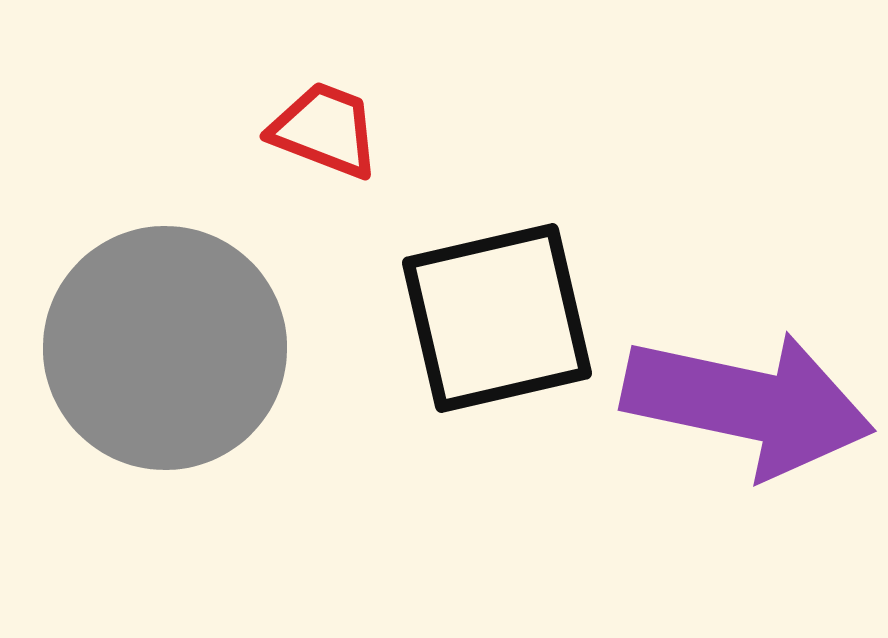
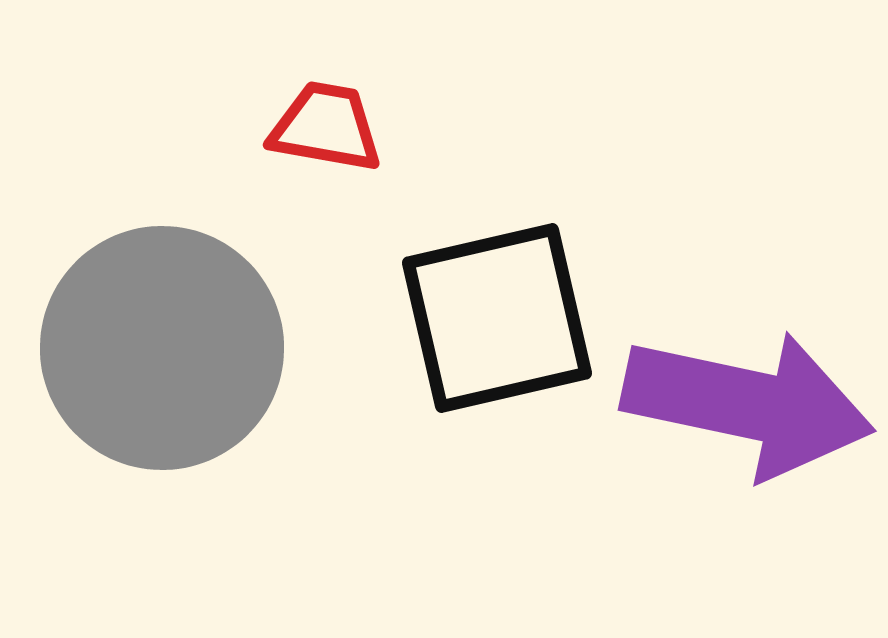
red trapezoid: moved 1 px right, 3 px up; rotated 11 degrees counterclockwise
gray circle: moved 3 px left
